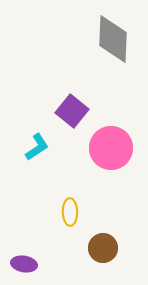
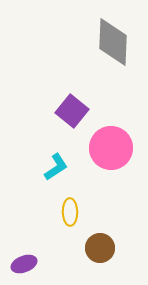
gray diamond: moved 3 px down
cyan L-shape: moved 19 px right, 20 px down
brown circle: moved 3 px left
purple ellipse: rotated 30 degrees counterclockwise
